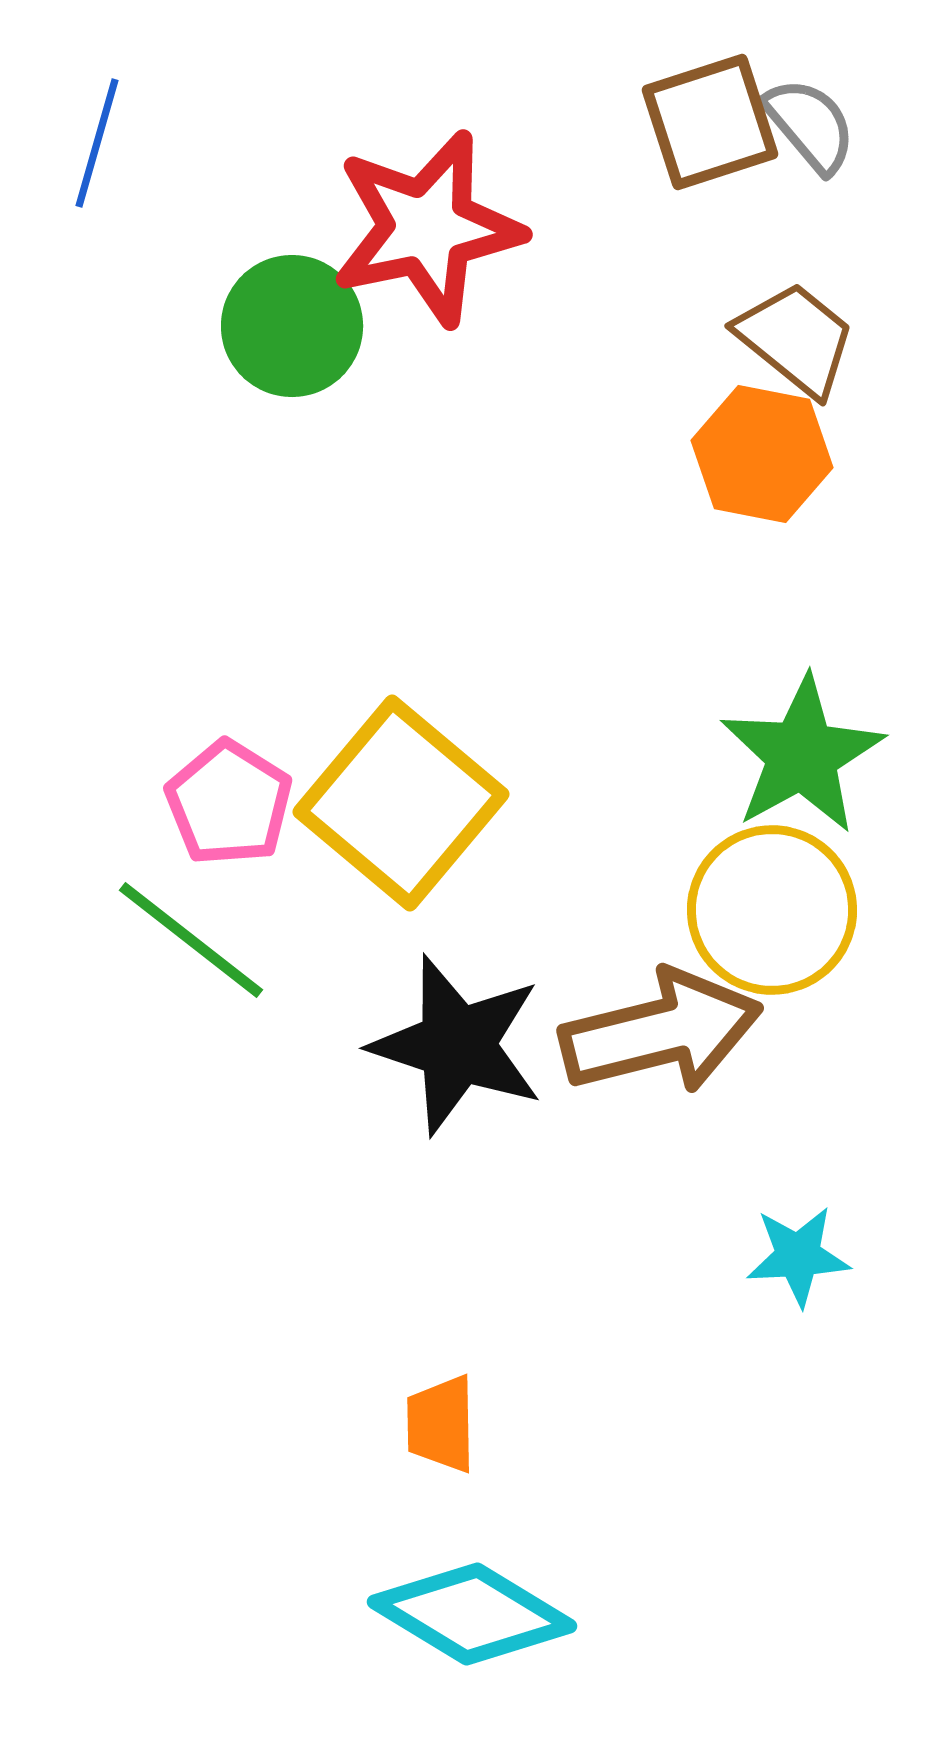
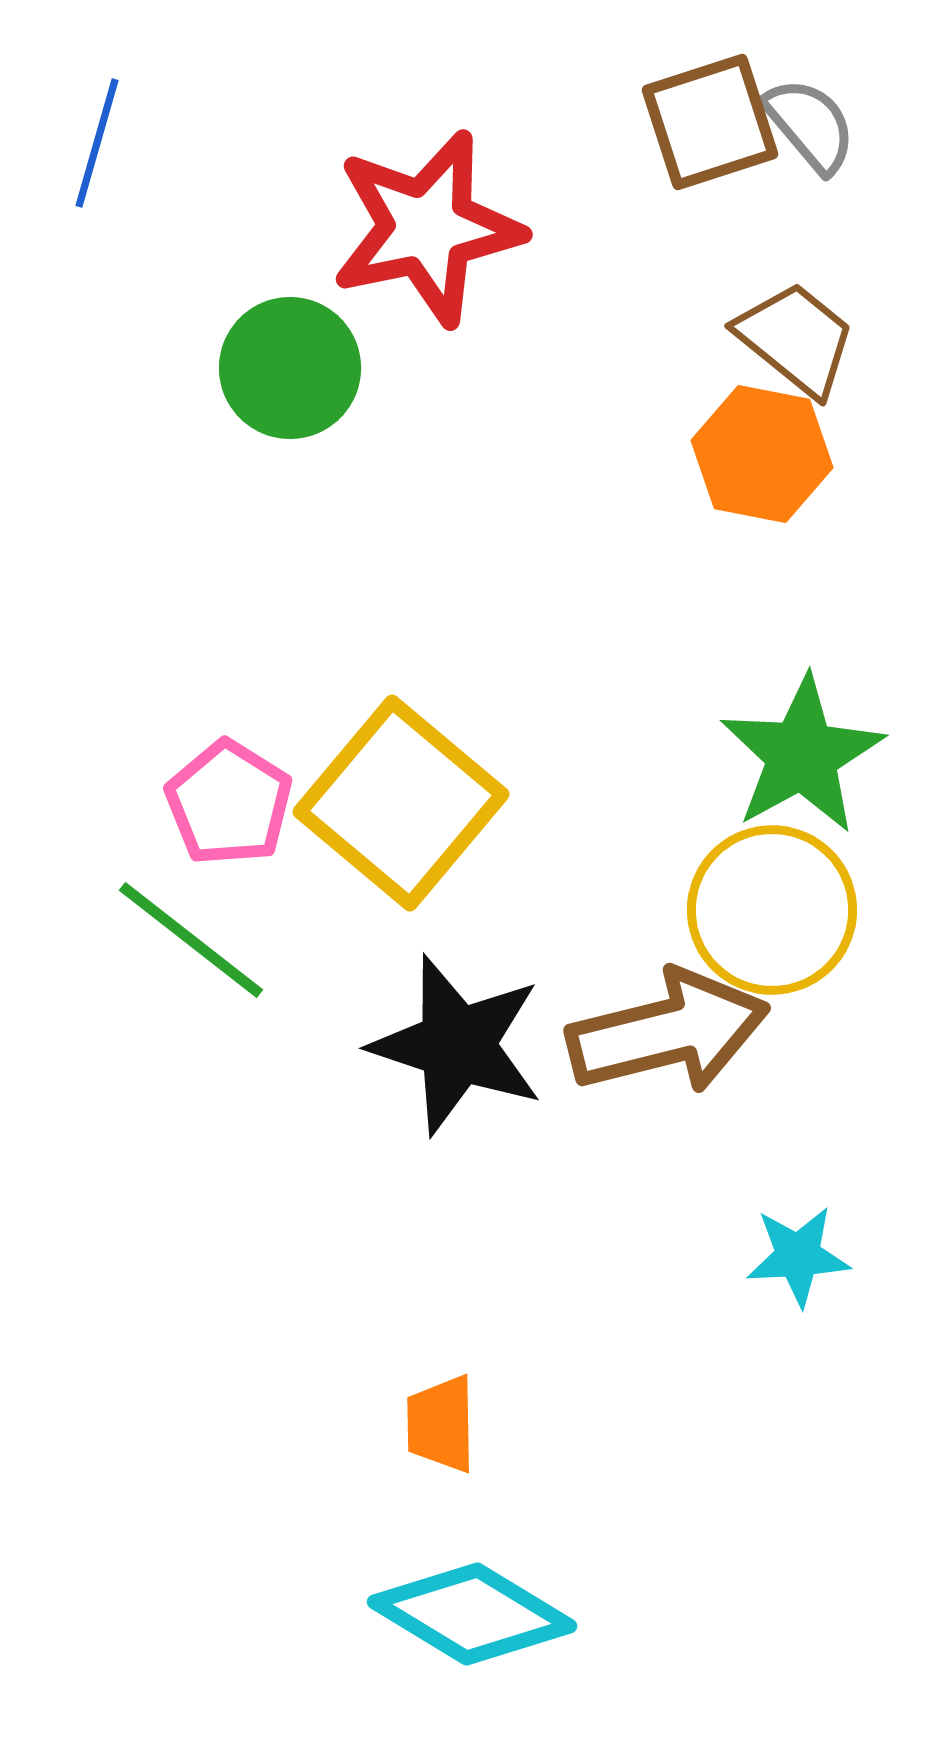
green circle: moved 2 px left, 42 px down
brown arrow: moved 7 px right
